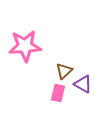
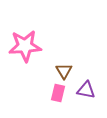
brown triangle: rotated 18 degrees counterclockwise
purple triangle: moved 3 px right, 6 px down; rotated 18 degrees counterclockwise
